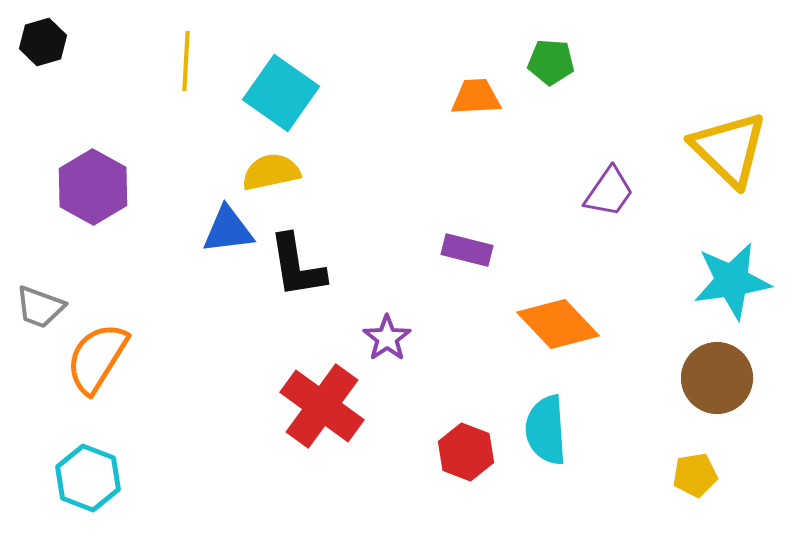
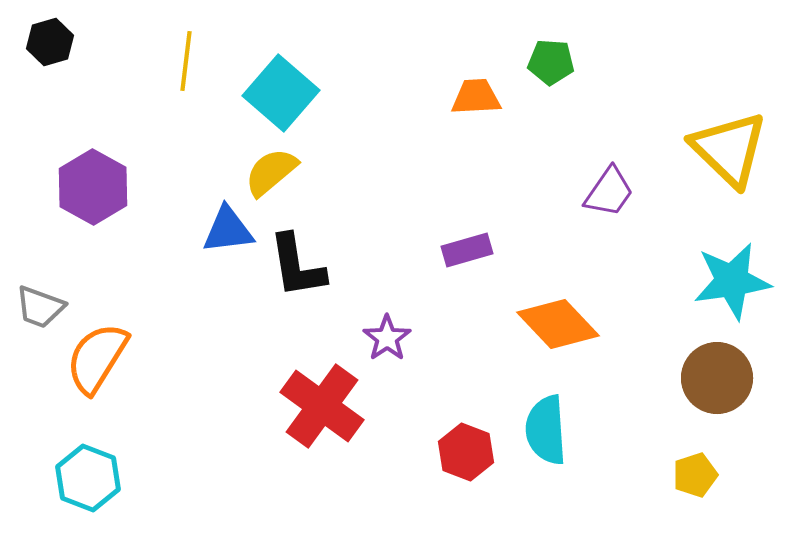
black hexagon: moved 7 px right
yellow line: rotated 4 degrees clockwise
cyan square: rotated 6 degrees clockwise
yellow semicircle: rotated 28 degrees counterclockwise
purple rectangle: rotated 30 degrees counterclockwise
yellow pentagon: rotated 9 degrees counterclockwise
